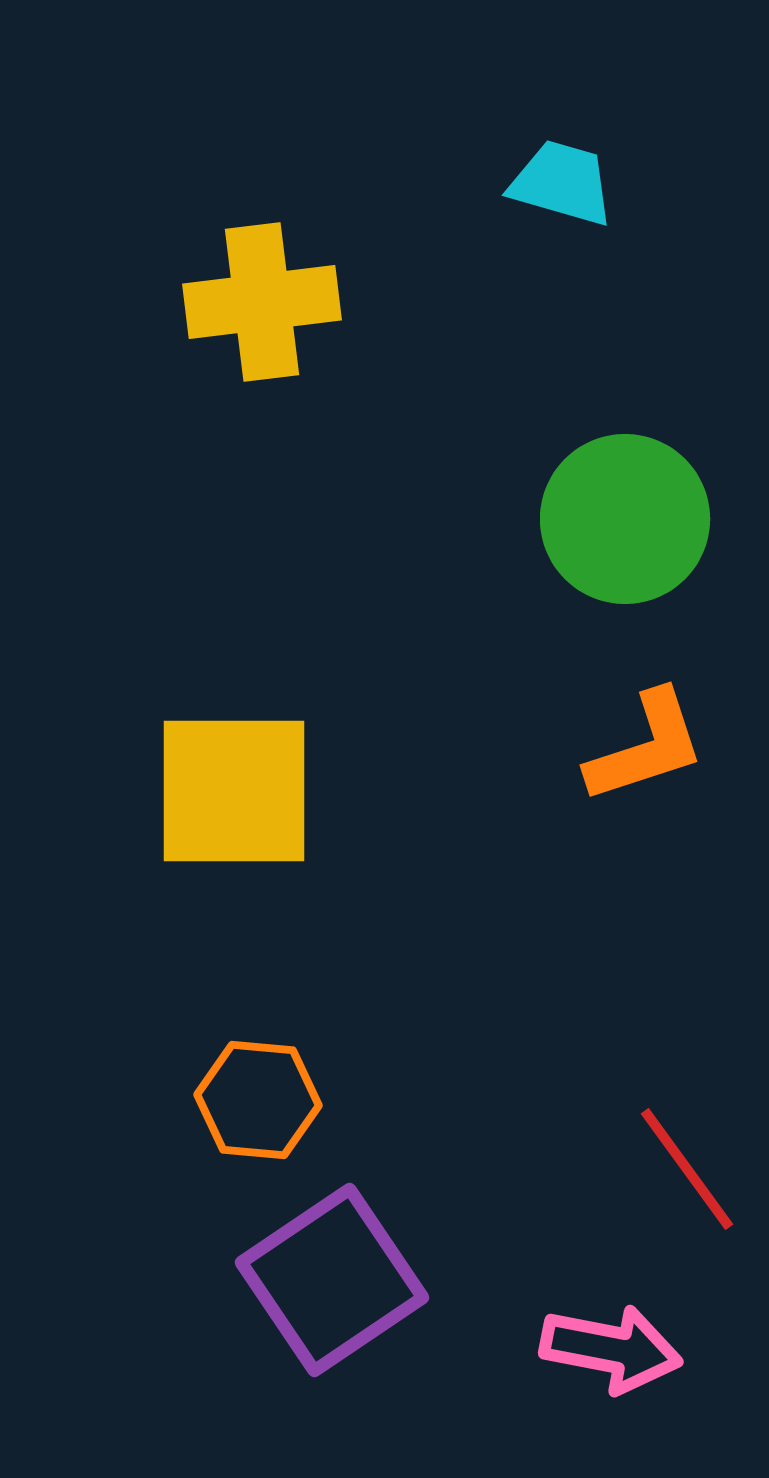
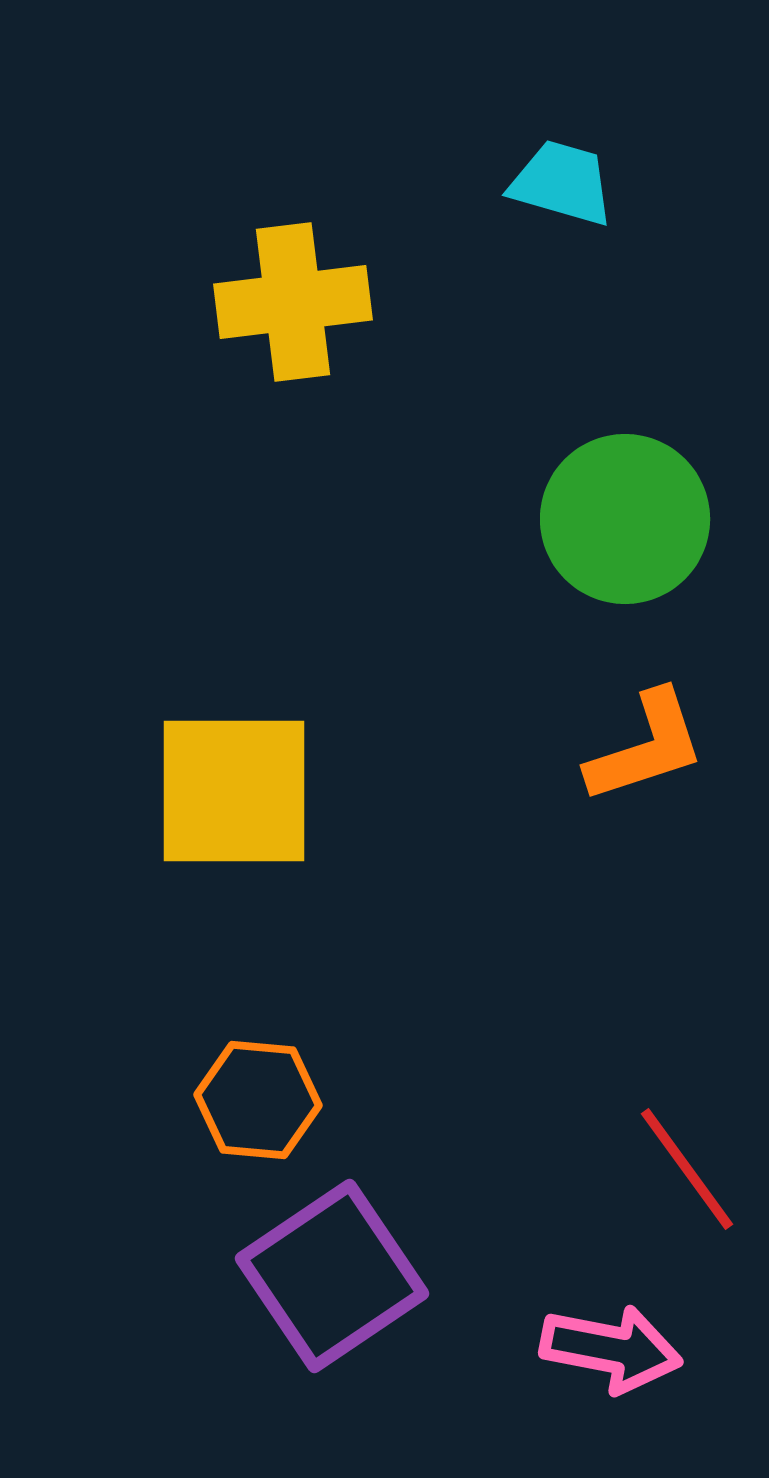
yellow cross: moved 31 px right
purple square: moved 4 px up
